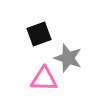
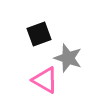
pink triangle: moved 1 px right, 1 px down; rotated 28 degrees clockwise
